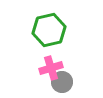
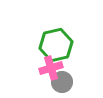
green hexagon: moved 7 px right, 15 px down
